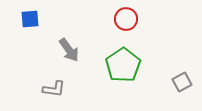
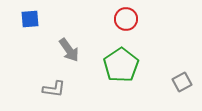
green pentagon: moved 2 px left
